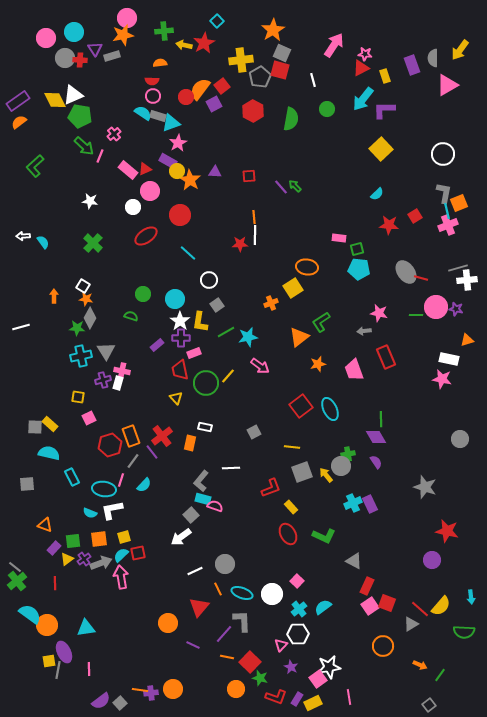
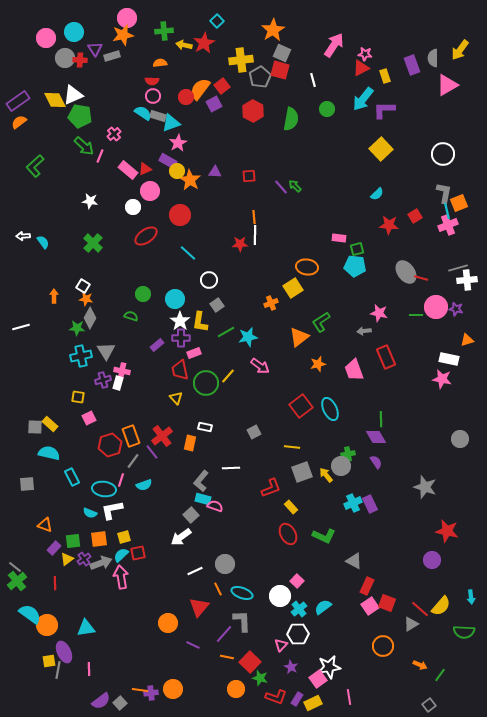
cyan pentagon at (359, 269): moved 4 px left, 3 px up
cyan semicircle at (144, 485): rotated 28 degrees clockwise
white circle at (272, 594): moved 8 px right, 2 px down
